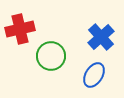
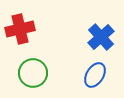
green circle: moved 18 px left, 17 px down
blue ellipse: moved 1 px right
